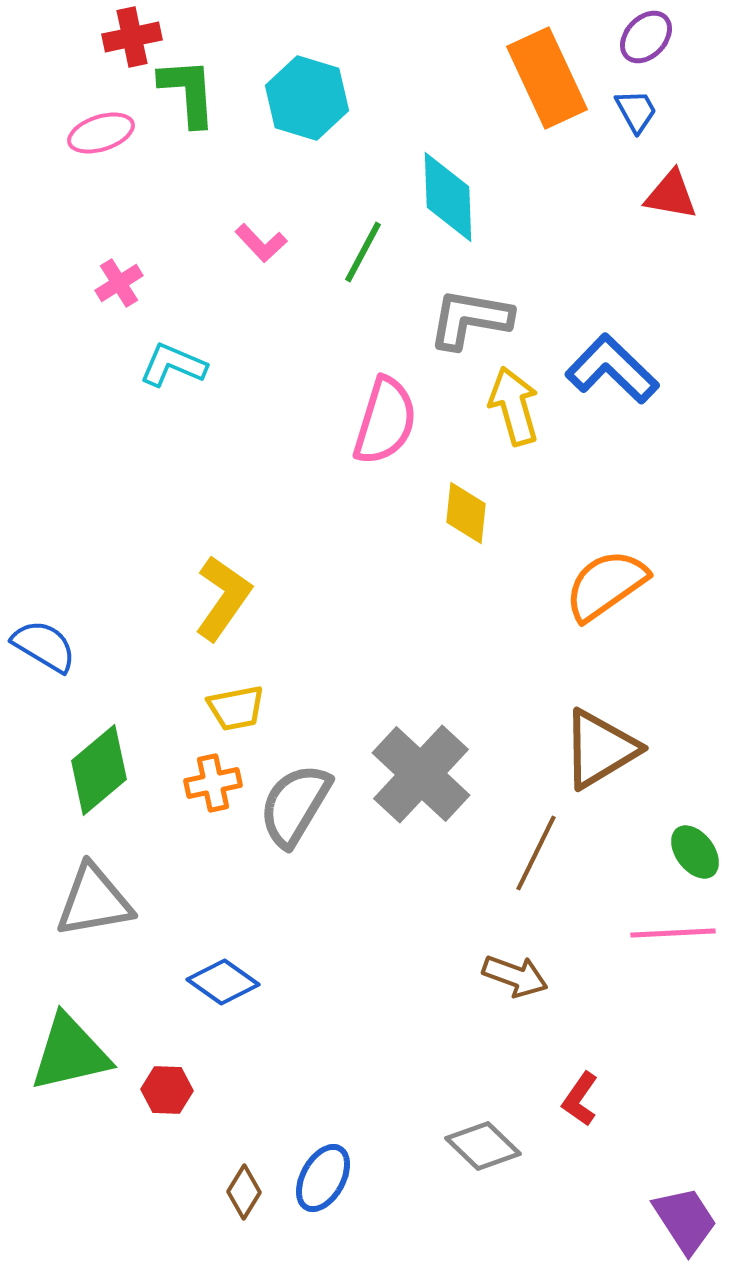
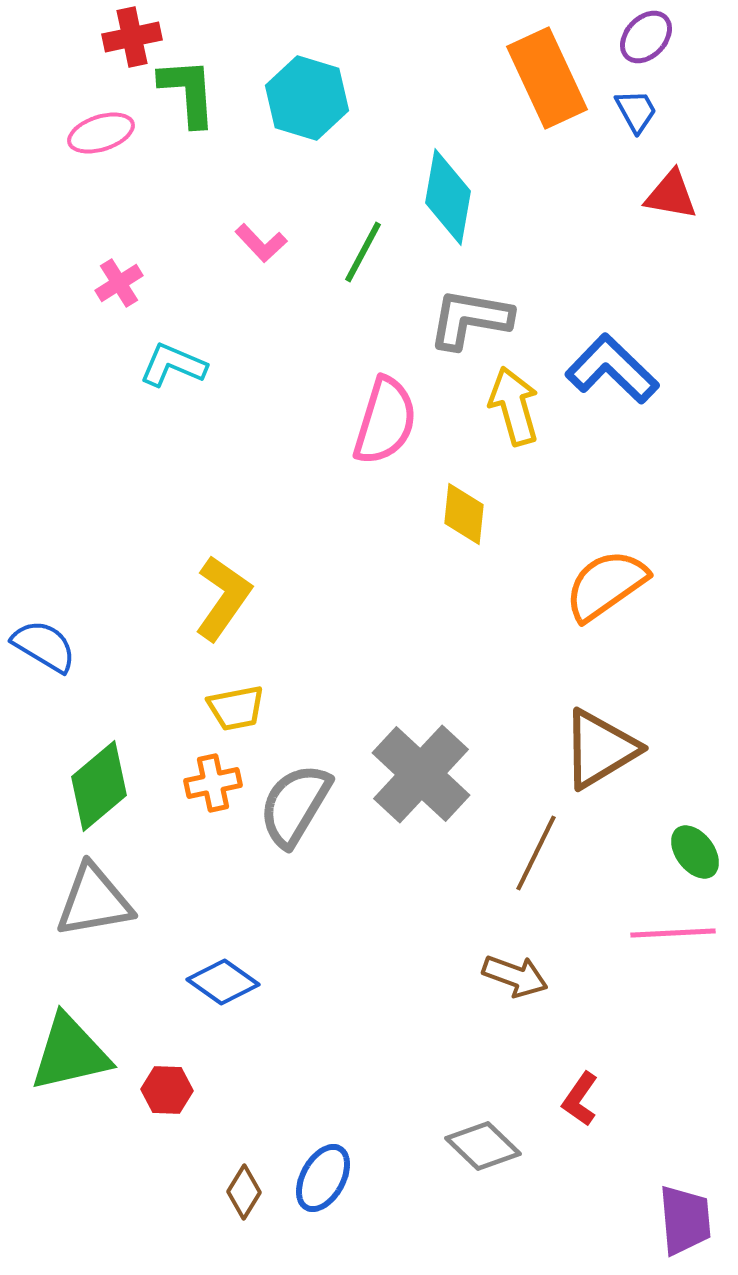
cyan diamond: rotated 12 degrees clockwise
yellow diamond: moved 2 px left, 1 px down
green diamond: moved 16 px down
purple trapezoid: rotated 28 degrees clockwise
